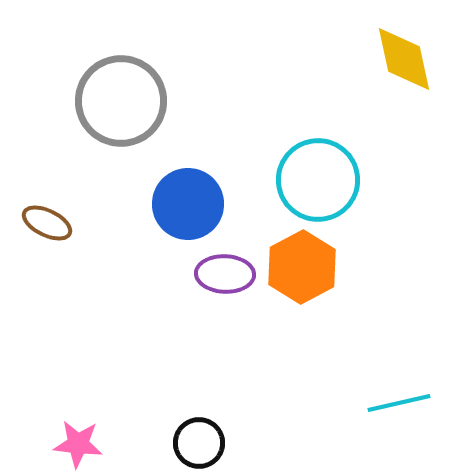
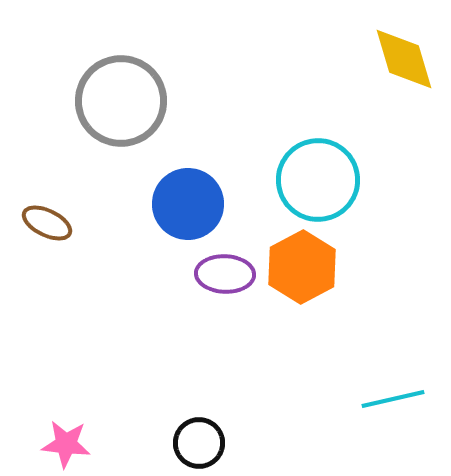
yellow diamond: rotated 4 degrees counterclockwise
cyan line: moved 6 px left, 4 px up
pink star: moved 12 px left
